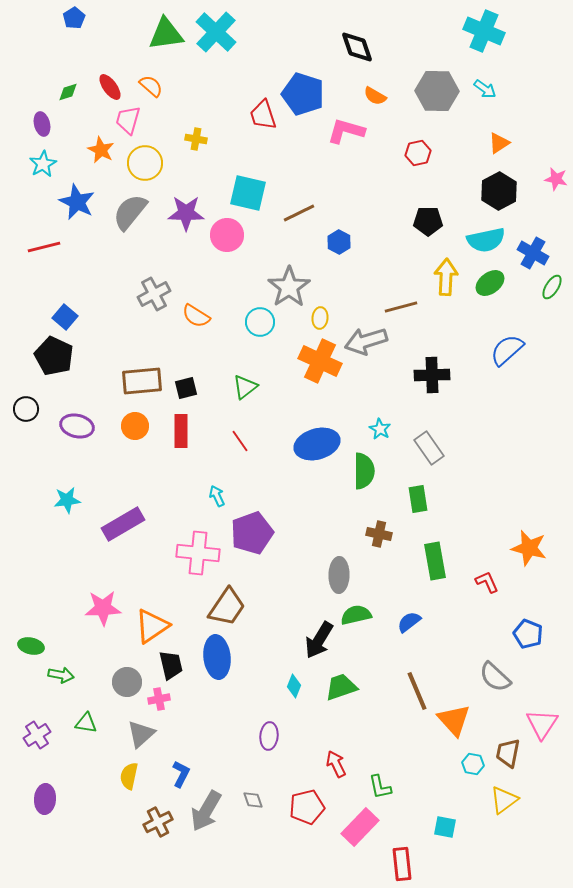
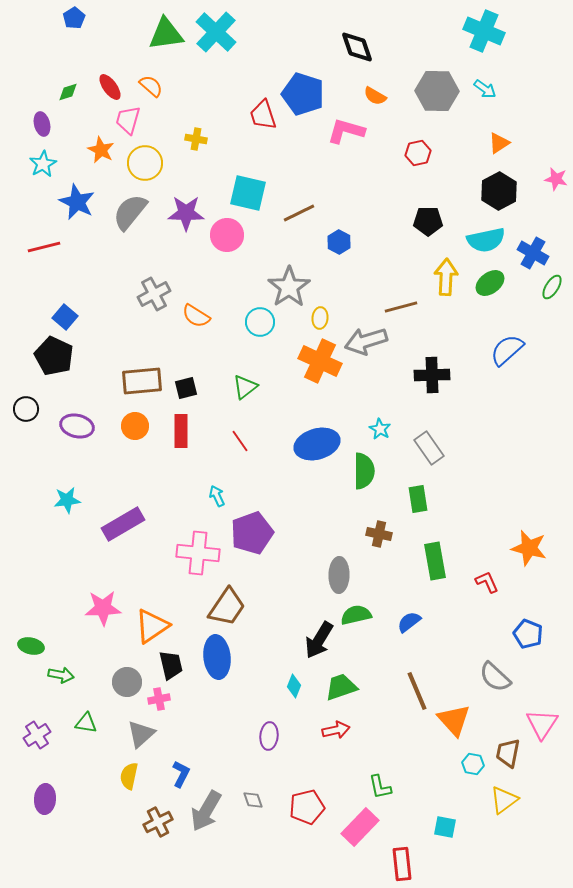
red arrow at (336, 764): moved 34 px up; rotated 104 degrees clockwise
